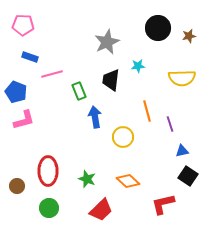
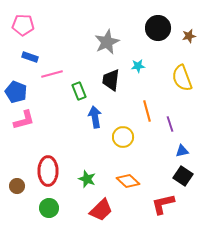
yellow semicircle: rotated 72 degrees clockwise
black square: moved 5 px left
